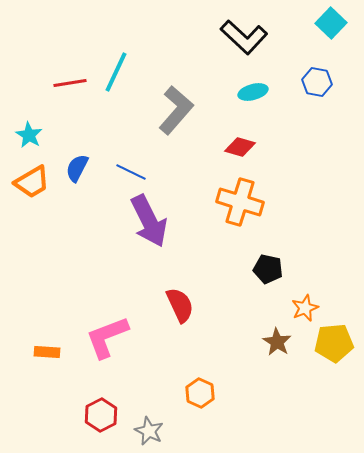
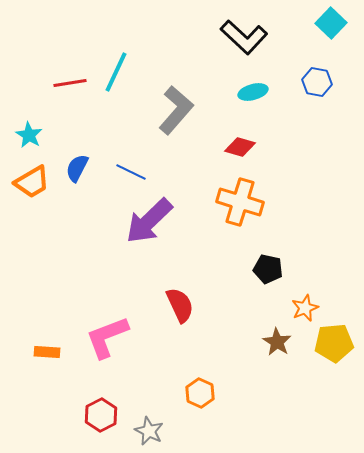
purple arrow: rotated 72 degrees clockwise
